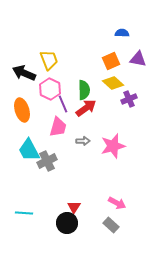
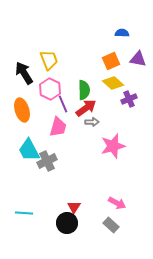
black arrow: rotated 35 degrees clockwise
gray arrow: moved 9 px right, 19 px up
